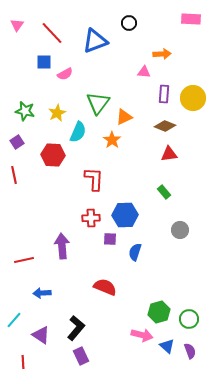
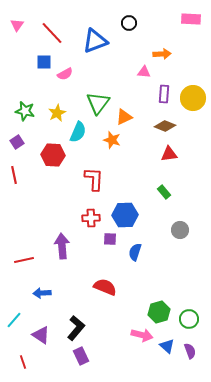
orange star at (112, 140): rotated 18 degrees counterclockwise
red line at (23, 362): rotated 16 degrees counterclockwise
